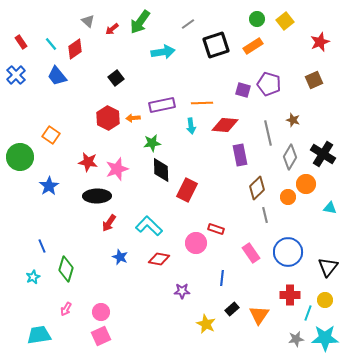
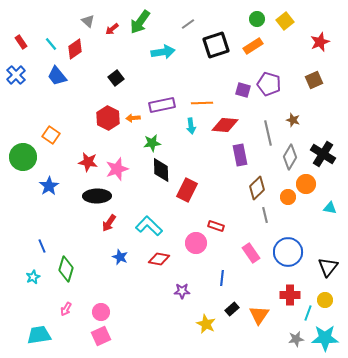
green circle at (20, 157): moved 3 px right
red rectangle at (216, 229): moved 3 px up
